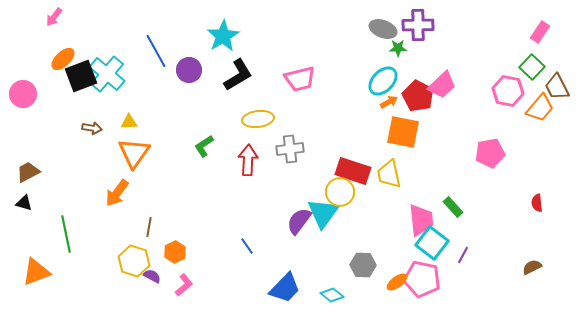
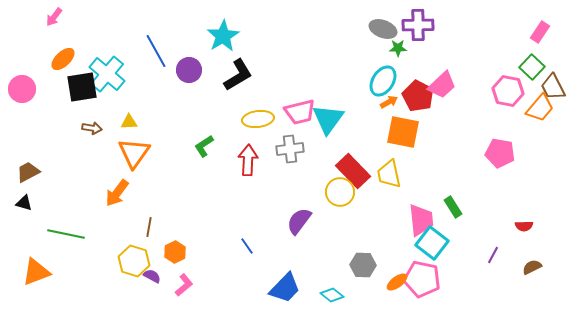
black square at (81, 76): moved 1 px right, 11 px down; rotated 12 degrees clockwise
pink trapezoid at (300, 79): moved 33 px down
cyan ellipse at (383, 81): rotated 12 degrees counterclockwise
brown trapezoid at (557, 87): moved 4 px left
pink circle at (23, 94): moved 1 px left, 5 px up
pink pentagon at (490, 153): moved 10 px right; rotated 20 degrees clockwise
red rectangle at (353, 171): rotated 28 degrees clockwise
red semicircle at (537, 203): moved 13 px left, 23 px down; rotated 84 degrees counterclockwise
green rectangle at (453, 207): rotated 10 degrees clockwise
cyan triangle at (323, 213): moved 5 px right, 94 px up
green line at (66, 234): rotated 66 degrees counterclockwise
purple line at (463, 255): moved 30 px right
